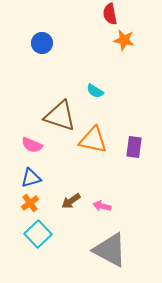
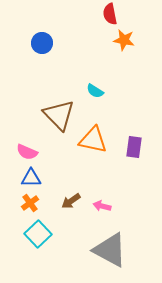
brown triangle: moved 1 px left, 1 px up; rotated 28 degrees clockwise
pink semicircle: moved 5 px left, 7 px down
blue triangle: rotated 15 degrees clockwise
